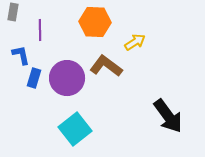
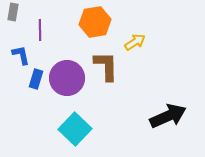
orange hexagon: rotated 12 degrees counterclockwise
brown L-shape: rotated 52 degrees clockwise
blue rectangle: moved 2 px right, 1 px down
black arrow: rotated 78 degrees counterclockwise
cyan square: rotated 8 degrees counterclockwise
